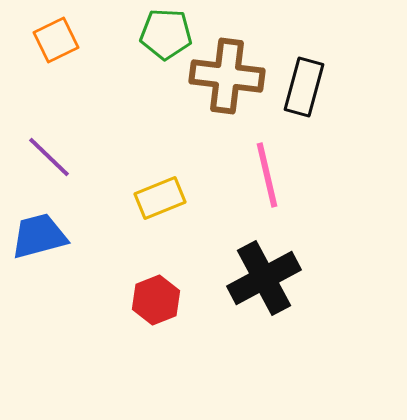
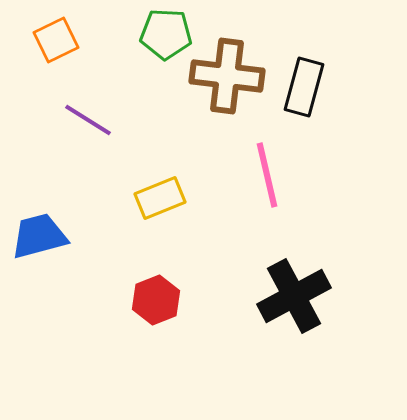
purple line: moved 39 px right, 37 px up; rotated 12 degrees counterclockwise
black cross: moved 30 px right, 18 px down
